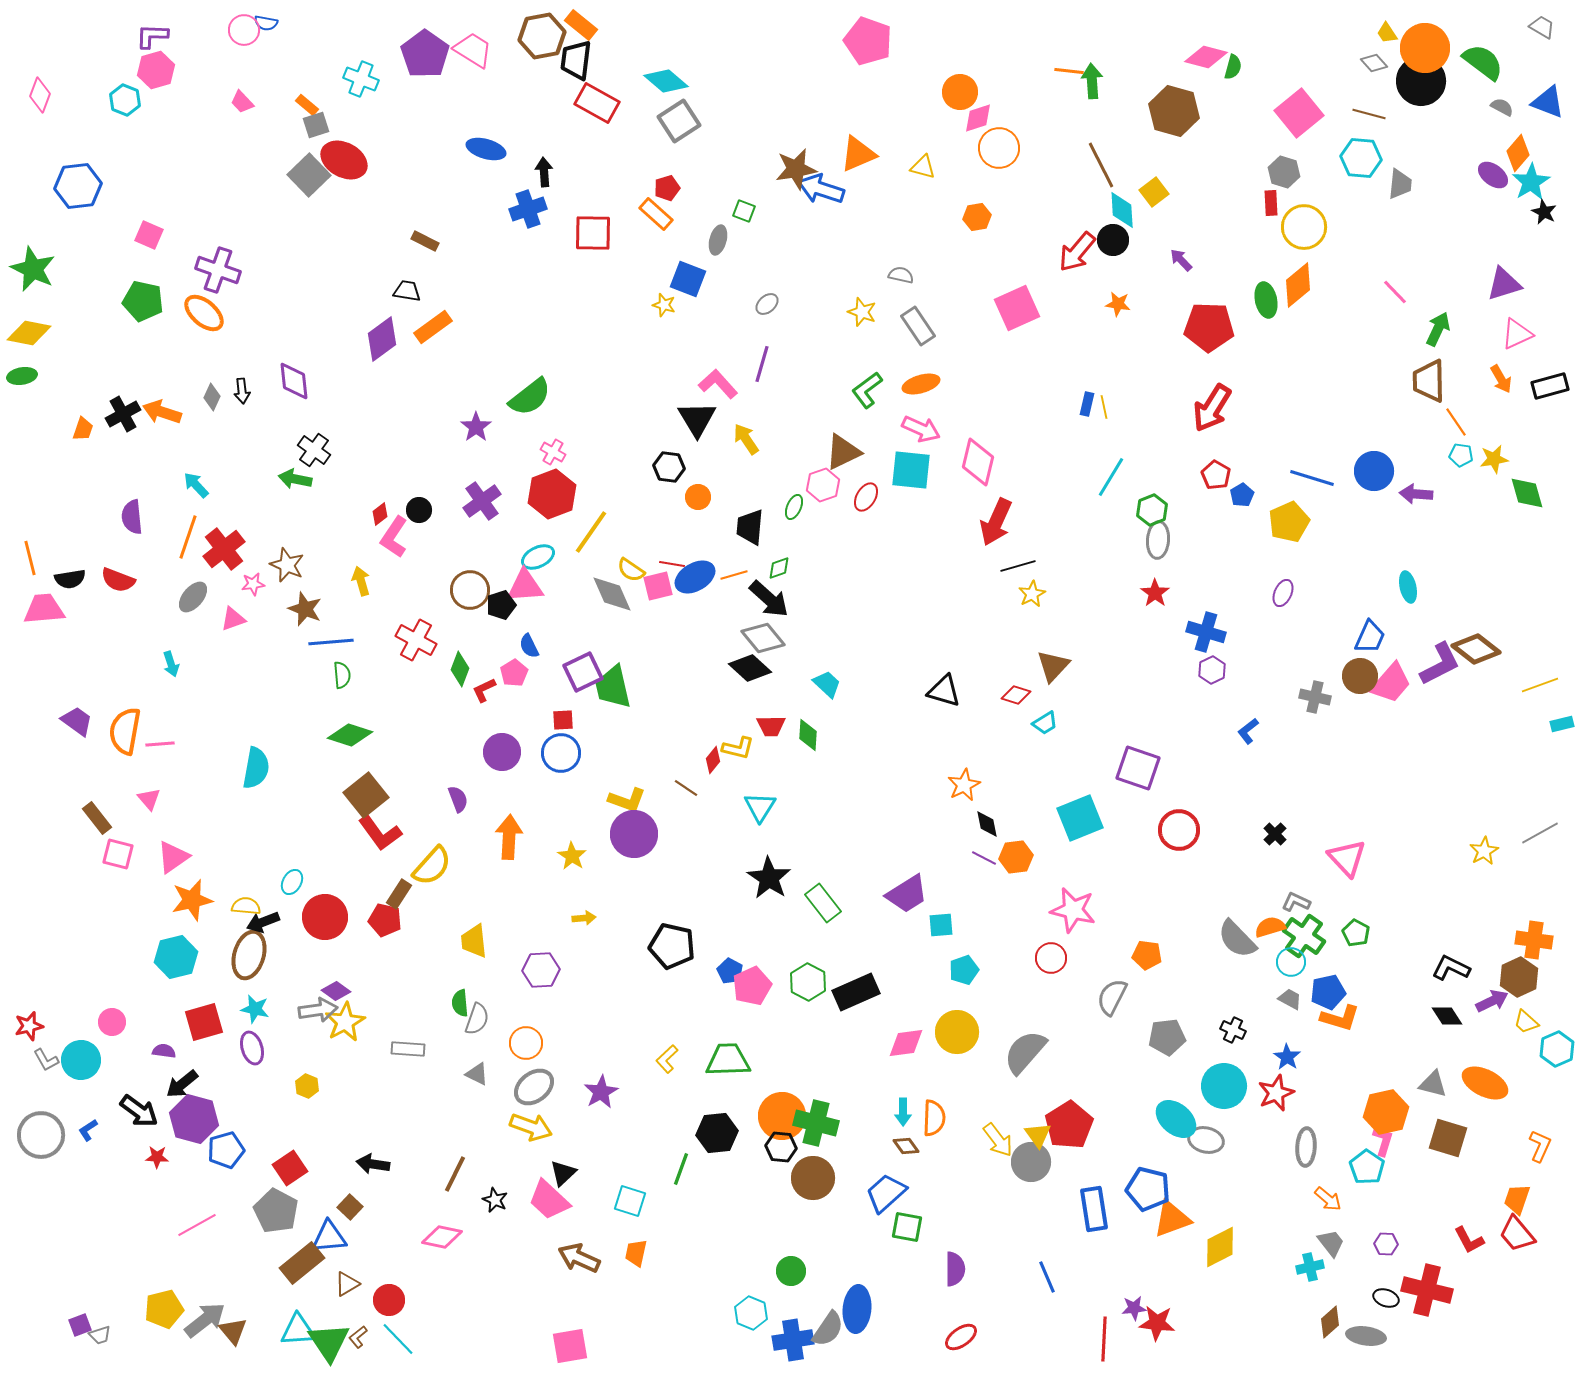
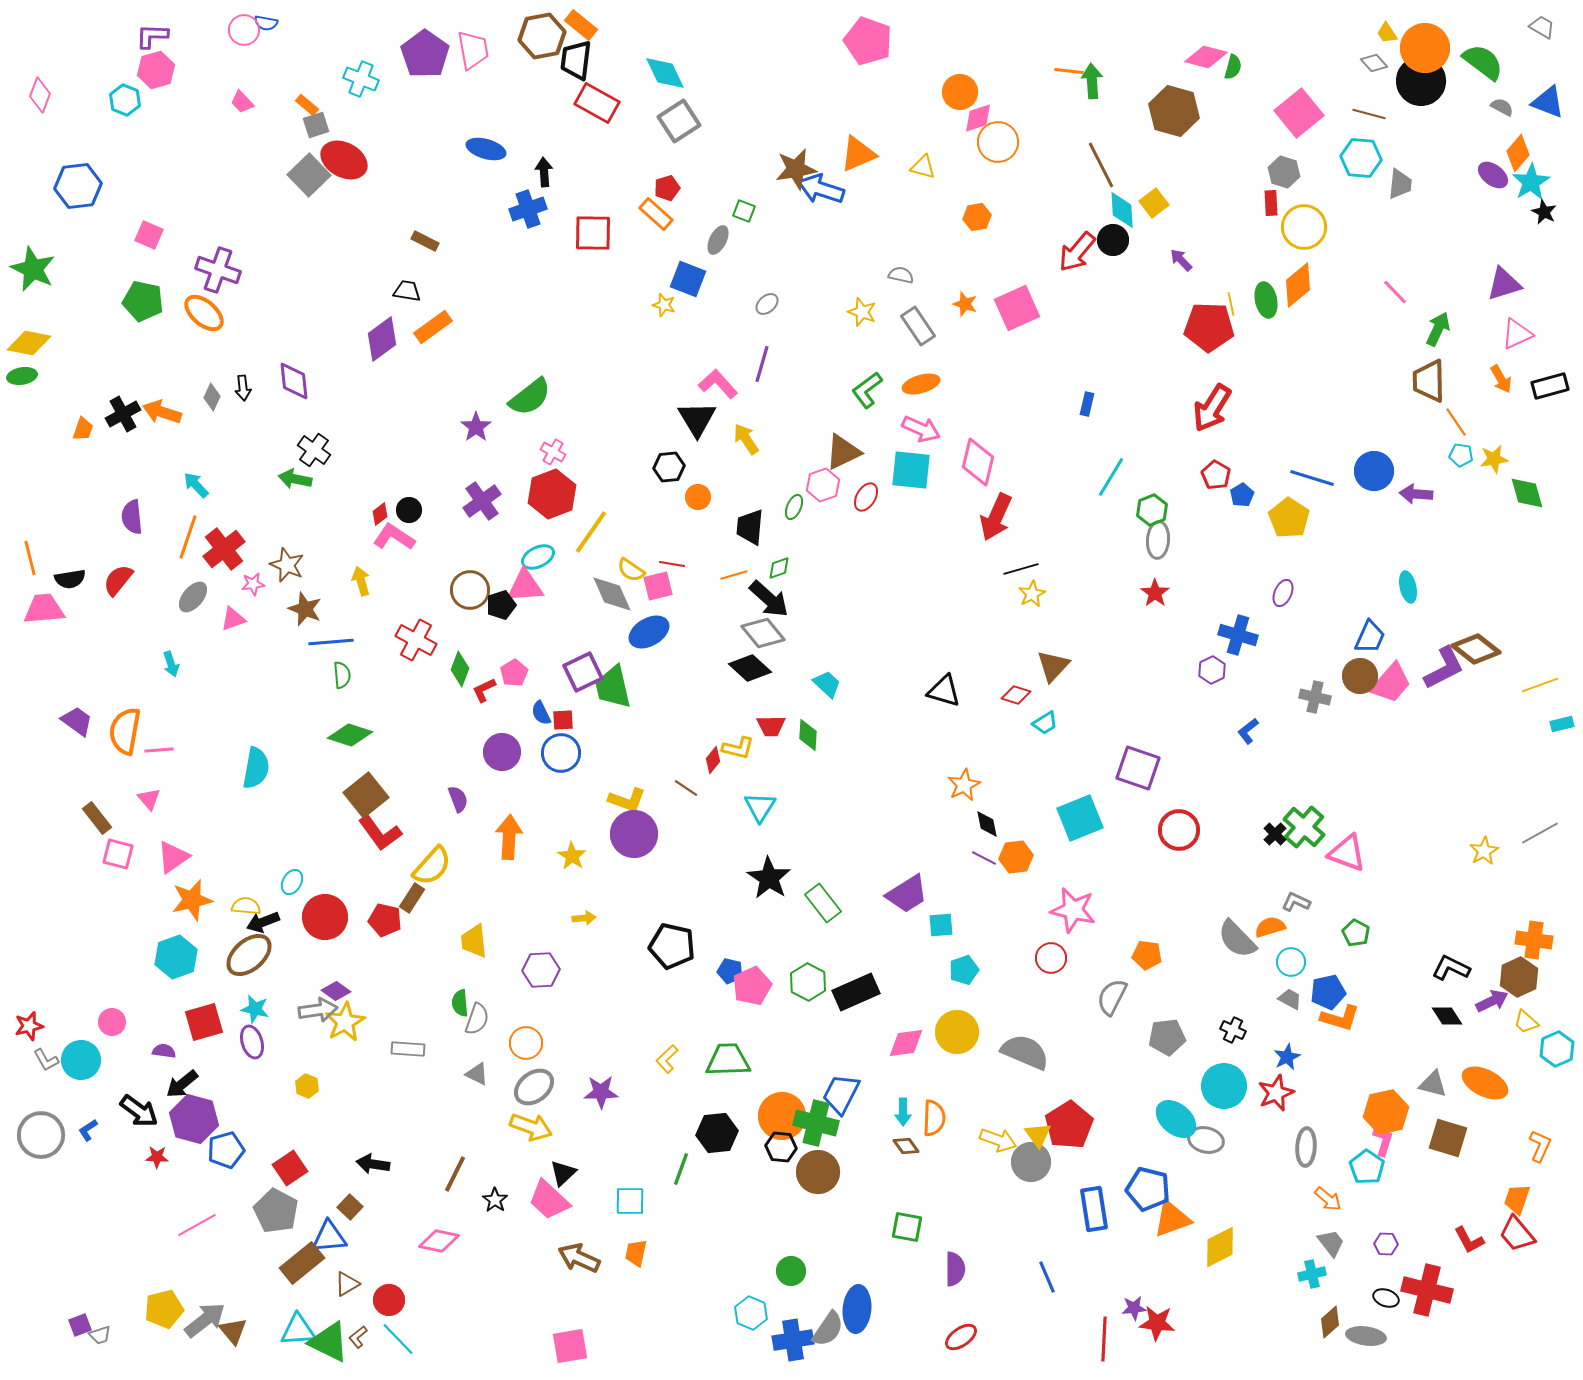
pink trapezoid at (473, 50): rotated 48 degrees clockwise
cyan diamond at (666, 81): moved 1 px left, 8 px up; rotated 24 degrees clockwise
orange circle at (999, 148): moved 1 px left, 6 px up
yellow square at (1154, 192): moved 11 px down
gray ellipse at (718, 240): rotated 12 degrees clockwise
orange star at (1118, 304): moved 153 px left; rotated 10 degrees clockwise
yellow diamond at (29, 333): moved 10 px down
black arrow at (242, 391): moved 1 px right, 3 px up
yellow line at (1104, 407): moved 127 px right, 103 px up
black hexagon at (669, 467): rotated 12 degrees counterclockwise
black circle at (419, 510): moved 10 px left
red arrow at (996, 522): moved 5 px up
yellow pentagon at (1289, 522): moved 4 px up; rotated 15 degrees counterclockwise
pink L-shape at (394, 537): rotated 90 degrees clockwise
black line at (1018, 566): moved 3 px right, 3 px down
blue ellipse at (695, 577): moved 46 px left, 55 px down
red semicircle at (118, 580): rotated 108 degrees clockwise
blue cross at (1206, 632): moved 32 px right, 3 px down
gray diamond at (763, 638): moved 5 px up
blue semicircle at (529, 646): moved 12 px right, 67 px down
purple L-shape at (1440, 664): moved 4 px right, 4 px down
pink line at (160, 744): moved 1 px left, 6 px down
pink triangle at (1347, 858): moved 5 px up; rotated 27 degrees counterclockwise
brown rectangle at (399, 894): moved 13 px right, 4 px down
green cross at (1304, 936): moved 109 px up; rotated 6 degrees clockwise
brown ellipse at (249, 955): rotated 33 degrees clockwise
cyan hexagon at (176, 957): rotated 6 degrees counterclockwise
blue pentagon at (730, 971): rotated 15 degrees counterclockwise
purple ellipse at (252, 1048): moved 6 px up
gray semicircle at (1025, 1052): rotated 72 degrees clockwise
blue star at (1287, 1057): rotated 12 degrees clockwise
purple star at (601, 1092): rotated 28 degrees clockwise
yellow arrow at (998, 1140): rotated 33 degrees counterclockwise
brown circle at (813, 1178): moved 5 px right, 6 px up
blue trapezoid at (886, 1193): moved 45 px left, 99 px up; rotated 21 degrees counterclockwise
black star at (495, 1200): rotated 10 degrees clockwise
cyan square at (630, 1201): rotated 16 degrees counterclockwise
pink diamond at (442, 1237): moved 3 px left, 4 px down
cyan cross at (1310, 1267): moved 2 px right, 7 px down
green triangle at (329, 1342): rotated 30 degrees counterclockwise
